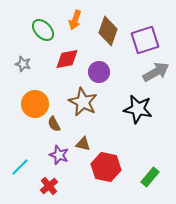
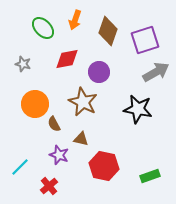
green ellipse: moved 2 px up
brown triangle: moved 2 px left, 5 px up
red hexagon: moved 2 px left, 1 px up
green rectangle: moved 1 px up; rotated 30 degrees clockwise
